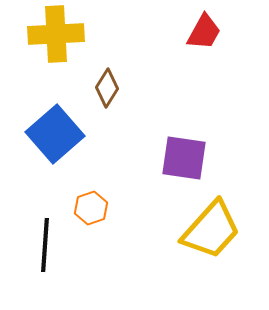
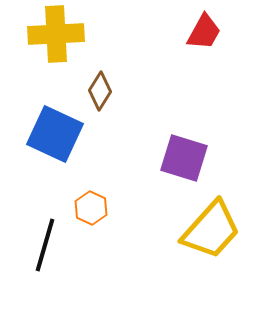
brown diamond: moved 7 px left, 3 px down
blue square: rotated 24 degrees counterclockwise
purple square: rotated 9 degrees clockwise
orange hexagon: rotated 16 degrees counterclockwise
black line: rotated 12 degrees clockwise
